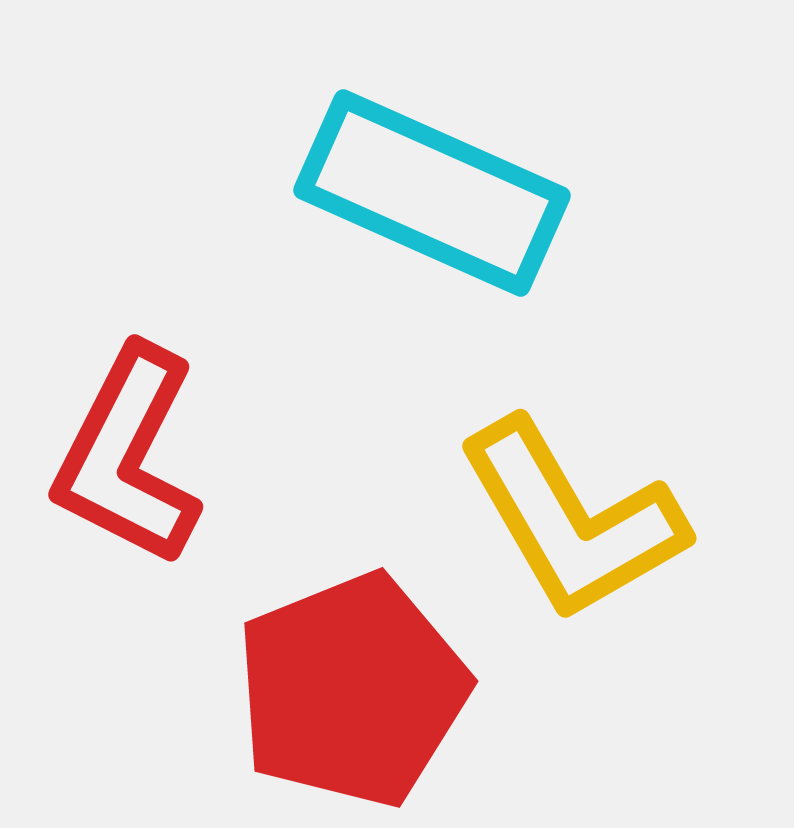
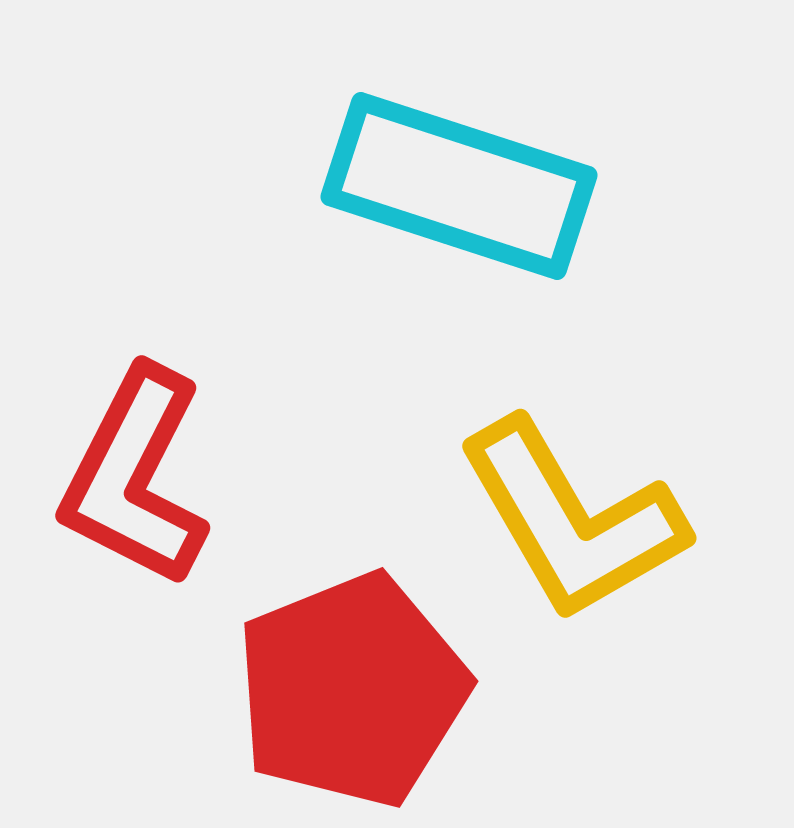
cyan rectangle: moved 27 px right, 7 px up; rotated 6 degrees counterclockwise
red L-shape: moved 7 px right, 21 px down
